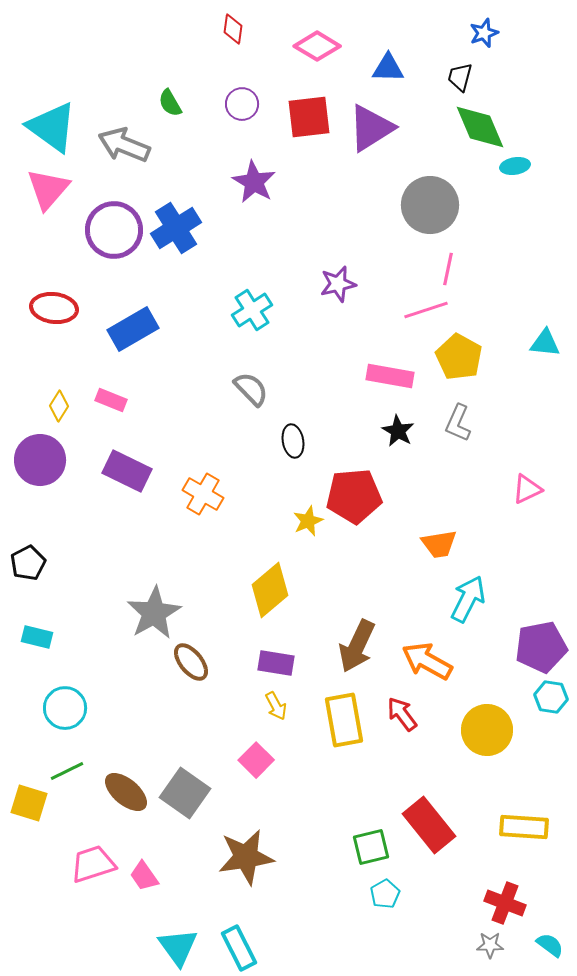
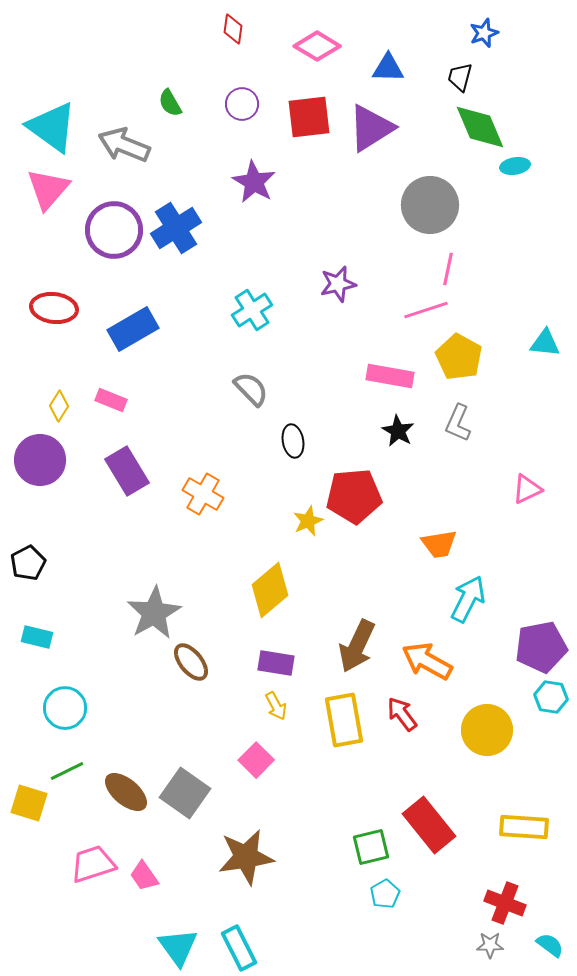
purple rectangle at (127, 471): rotated 33 degrees clockwise
